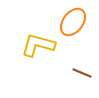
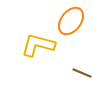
orange ellipse: moved 2 px left, 1 px up
